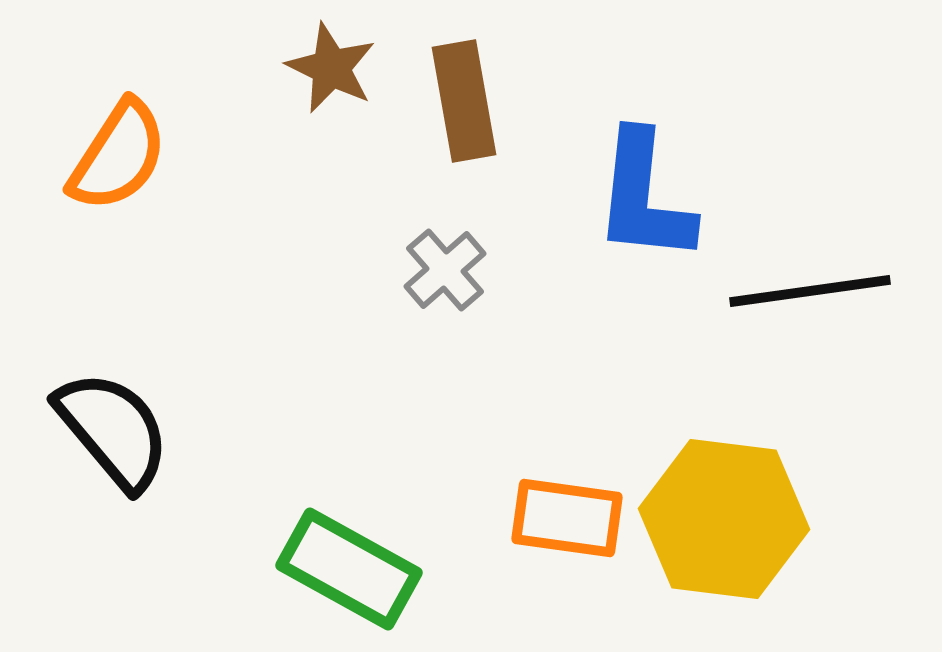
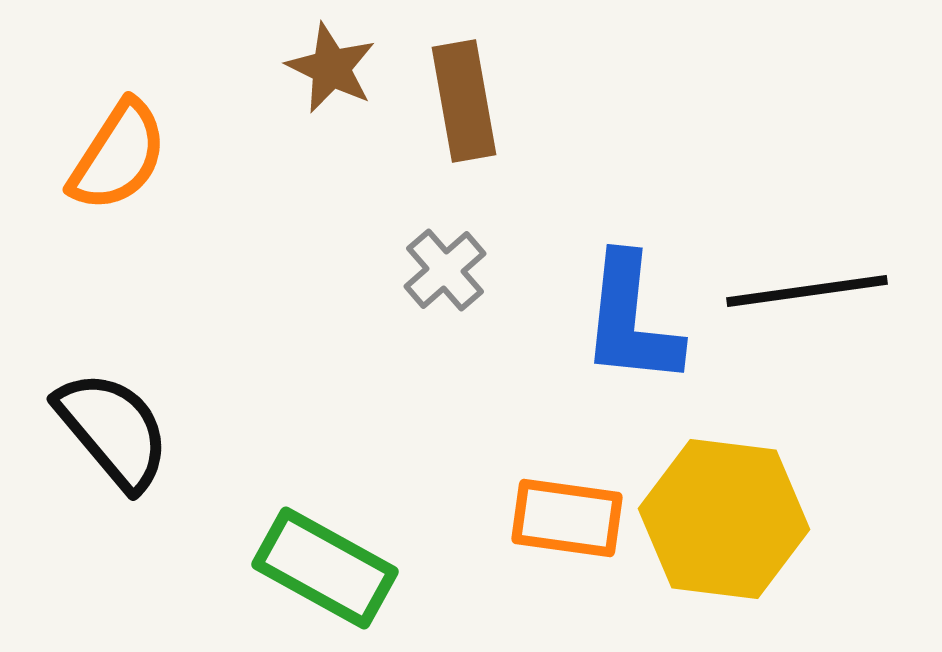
blue L-shape: moved 13 px left, 123 px down
black line: moved 3 px left
green rectangle: moved 24 px left, 1 px up
